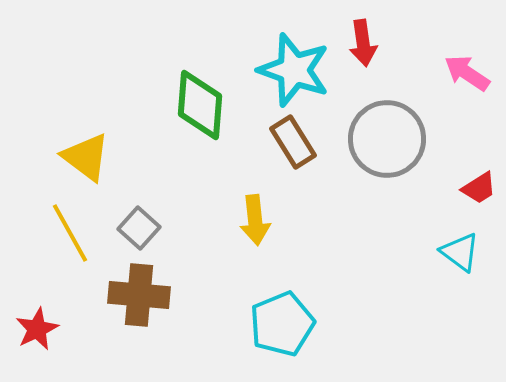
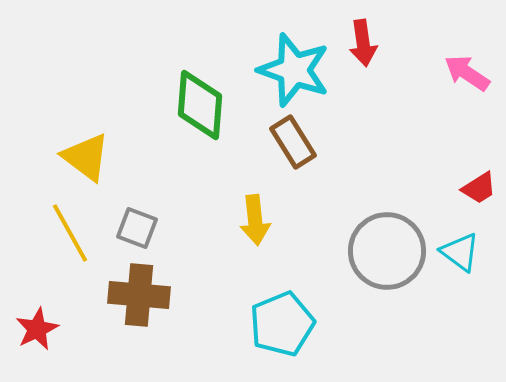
gray circle: moved 112 px down
gray square: moved 2 px left; rotated 21 degrees counterclockwise
